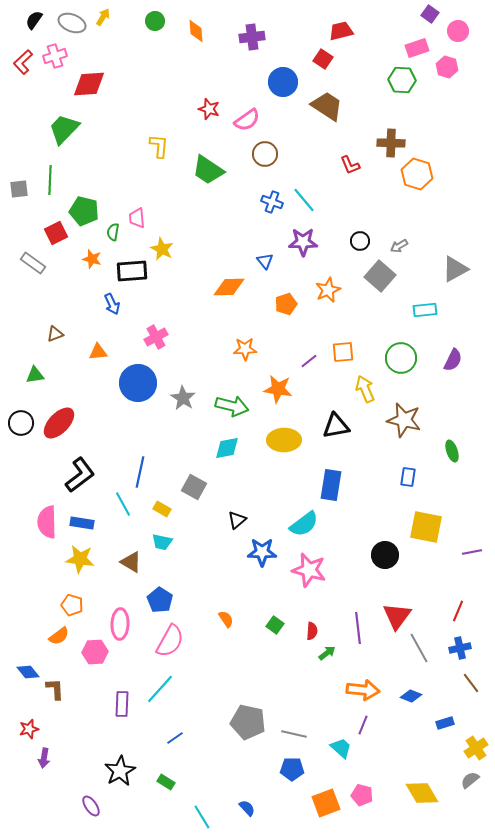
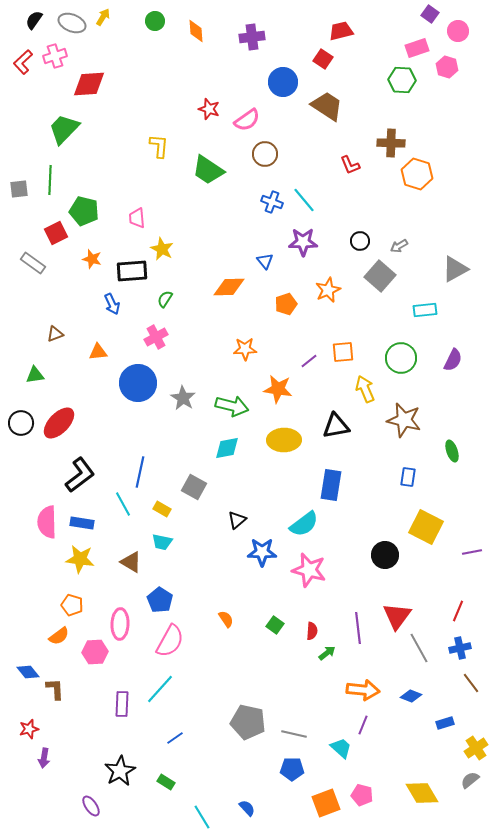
green semicircle at (113, 232): moved 52 px right, 67 px down; rotated 24 degrees clockwise
yellow square at (426, 527): rotated 16 degrees clockwise
